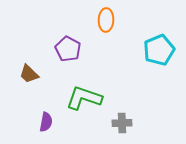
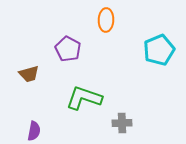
brown trapezoid: rotated 60 degrees counterclockwise
purple semicircle: moved 12 px left, 9 px down
